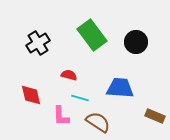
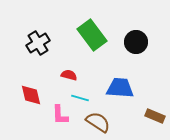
pink L-shape: moved 1 px left, 1 px up
